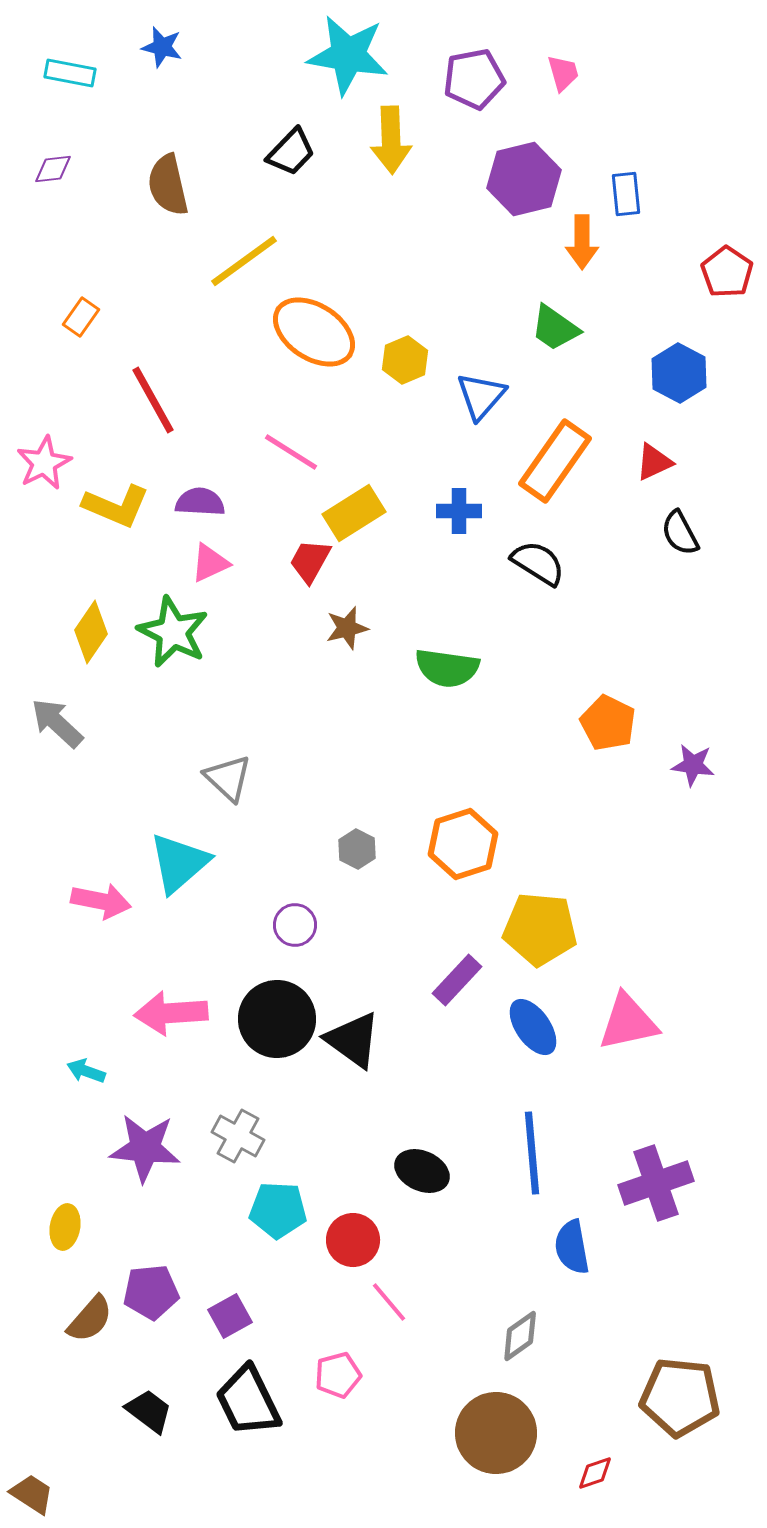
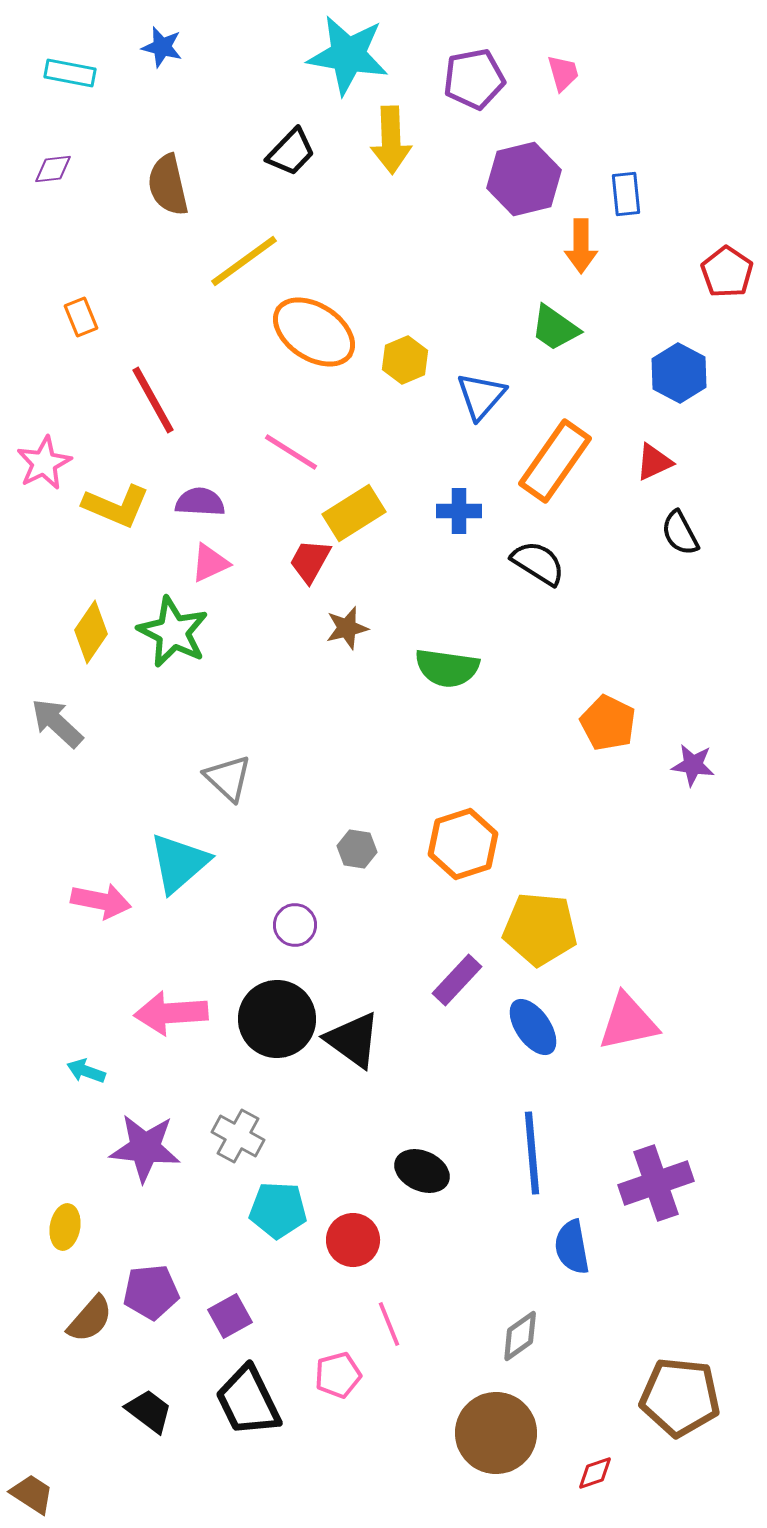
orange arrow at (582, 242): moved 1 px left, 4 px down
orange rectangle at (81, 317): rotated 57 degrees counterclockwise
gray hexagon at (357, 849): rotated 18 degrees counterclockwise
pink line at (389, 1302): moved 22 px down; rotated 18 degrees clockwise
